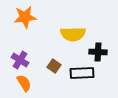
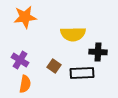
orange semicircle: moved 1 px right, 1 px down; rotated 42 degrees clockwise
